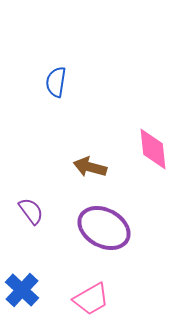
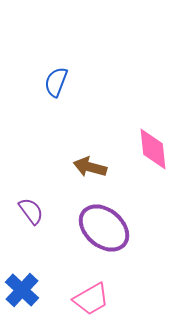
blue semicircle: rotated 12 degrees clockwise
purple ellipse: rotated 12 degrees clockwise
